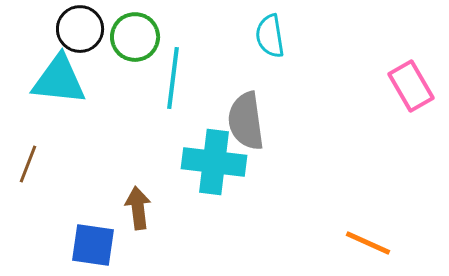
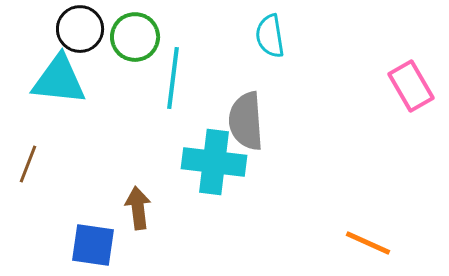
gray semicircle: rotated 4 degrees clockwise
